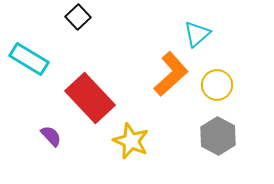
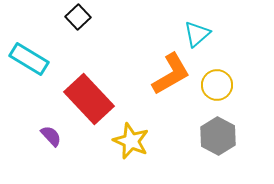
orange L-shape: rotated 12 degrees clockwise
red rectangle: moved 1 px left, 1 px down
